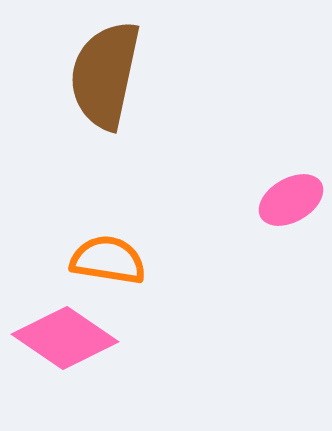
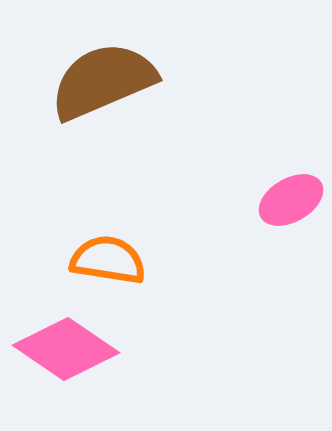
brown semicircle: moved 2 px left, 6 px down; rotated 55 degrees clockwise
pink diamond: moved 1 px right, 11 px down
